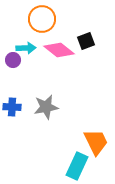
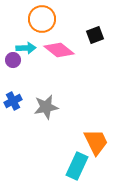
black square: moved 9 px right, 6 px up
blue cross: moved 1 px right, 6 px up; rotated 30 degrees counterclockwise
